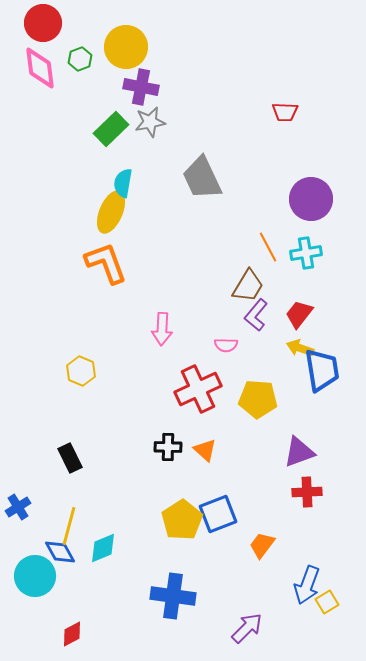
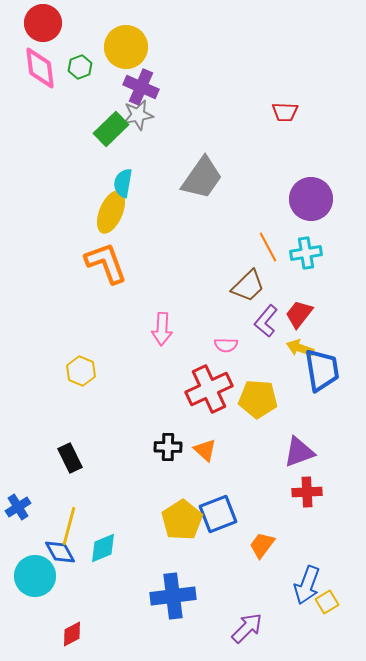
green hexagon at (80, 59): moved 8 px down
purple cross at (141, 87): rotated 12 degrees clockwise
gray star at (150, 122): moved 12 px left, 7 px up
gray trapezoid at (202, 178): rotated 120 degrees counterclockwise
brown trapezoid at (248, 286): rotated 15 degrees clockwise
purple L-shape at (256, 315): moved 10 px right, 6 px down
red cross at (198, 389): moved 11 px right
blue cross at (173, 596): rotated 15 degrees counterclockwise
